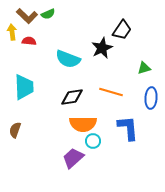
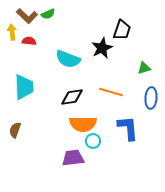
black trapezoid: rotated 15 degrees counterclockwise
purple trapezoid: rotated 35 degrees clockwise
